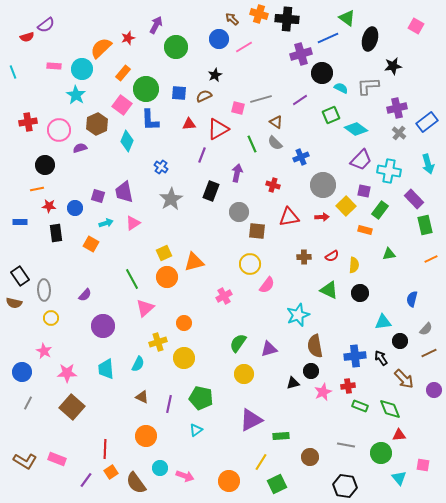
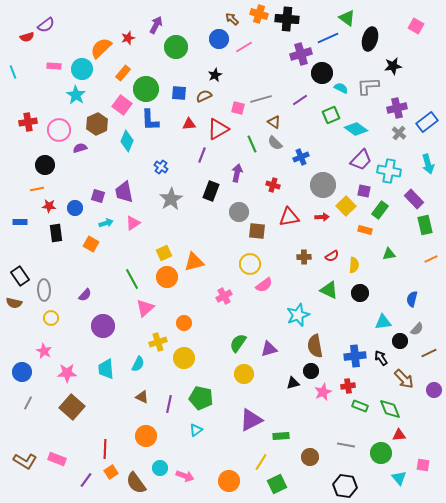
brown triangle at (276, 122): moved 2 px left
pink semicircle at (267, 285): moved 3 px left; rotated 18 degrees clockwise
gray semicircle at (426, 329): moved 9 px left
